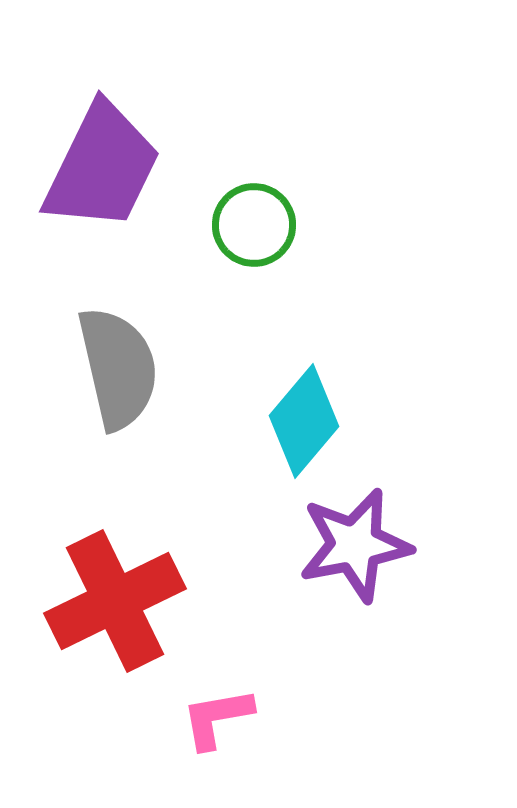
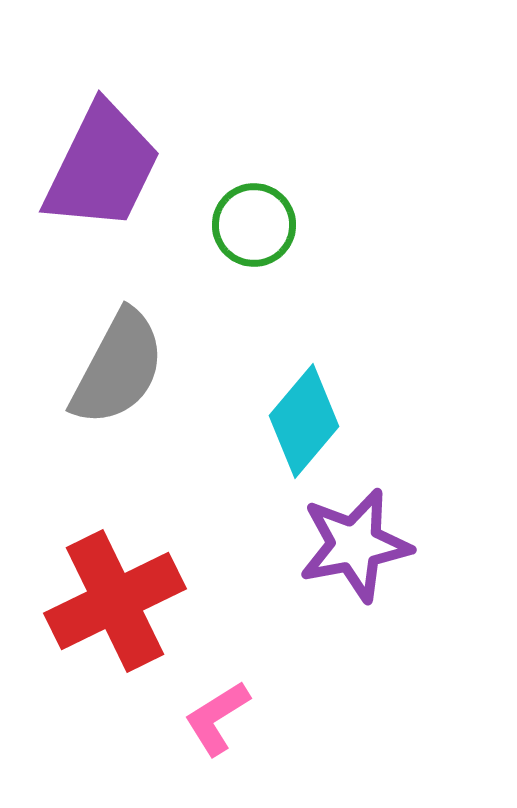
gray semicircle: rotated 41 degrees clockwise
pink L-shape: rotated 22 degrees counterclockwise
